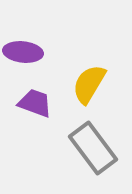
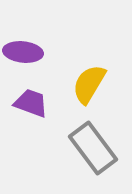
purple trapezoid: moved 4 px left
